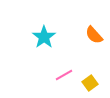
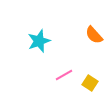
cyan star: moved 5 px left, 4 px down; rotated 15 degrees clockwise
yellow square: rotated 21 degrees counterclockwise
